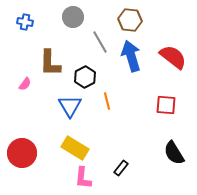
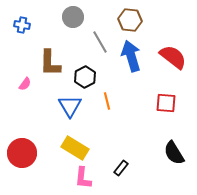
blue cross: moved 3 px left, 3 px down
red square: moved 2 px up
